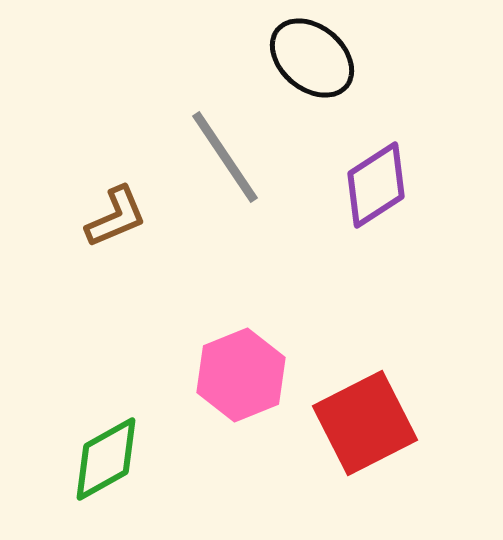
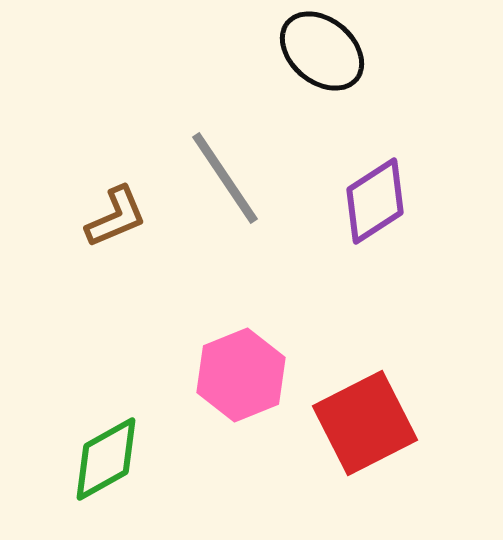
black ellipse: moved 10 px right, 7 px up
gray line: moved 21 px down
purple diamond: moved 1 px left, 16 px down
